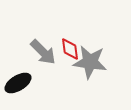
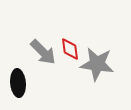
gray star: moved 7 px right, 2 px down
black ellipse: rotated 64 degrees counterclockwise
